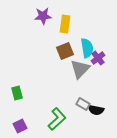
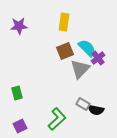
purple star: moved 24 px left, 10 px down
yellow rectangle: moved 1 px left, 2 px up
cyan semicircle: rotated 36 degrees counterclockwise
